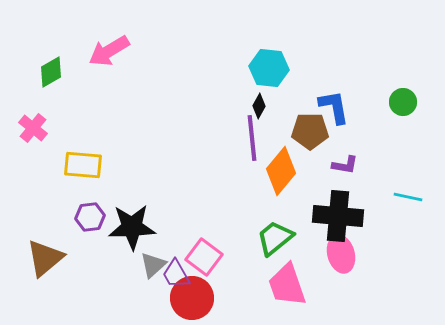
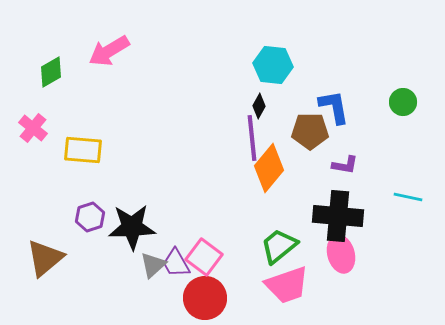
cyan hexagon: moved 4 px right, 3 px up
yellow rectangle: moved 15 px up
orange diamond: moved 12 px left, 3 px up
purple hexagon: rotated 12 degrees counterclockwise
green trapezoid: moved 4 px right, 8 px down
purple trapezoid: moved 11 px up
pink trapezoid: rotated 90 degrees counterclockwise
red circle: moved 13 px right
